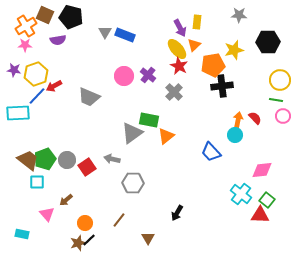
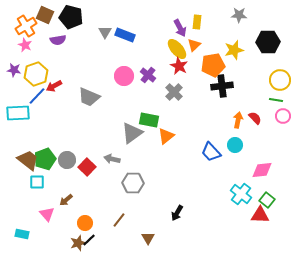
pink star at (25, 45): rotated 24 degrees clockwise
cyan circle at (235, 135): moved 10 px down
red square at (87, 167): rotated 12 degrees counterclockwise
